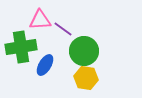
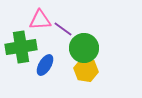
green circle: moved 3 px up
yellow hexagon: moved 8 px up
